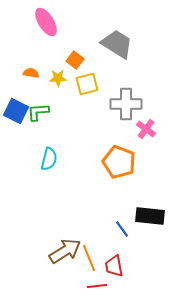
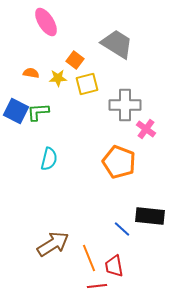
gray cross: moved 1 px left, 1 px down
blue line: rotated 12 degrees counterclockwise
brown arrow: moved 12 px left, 7 px up
